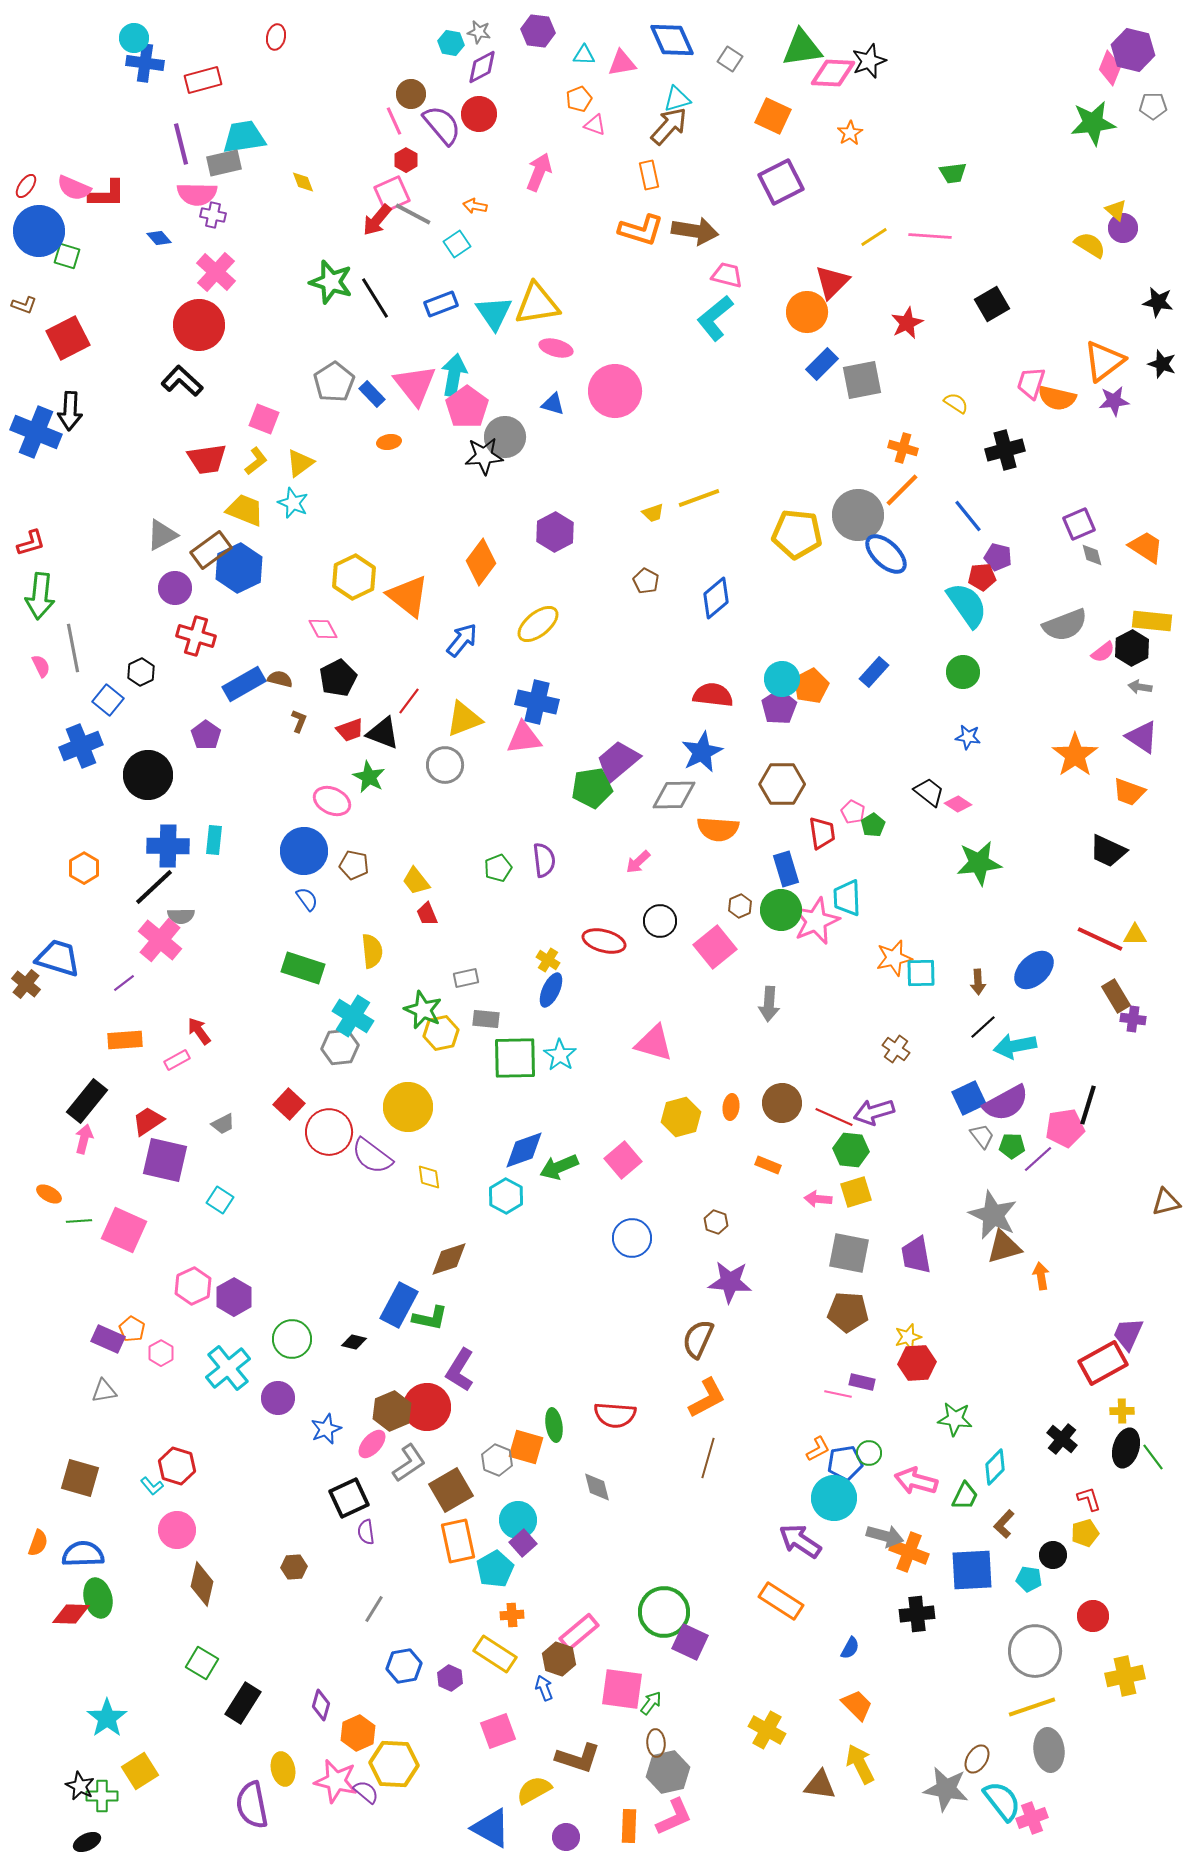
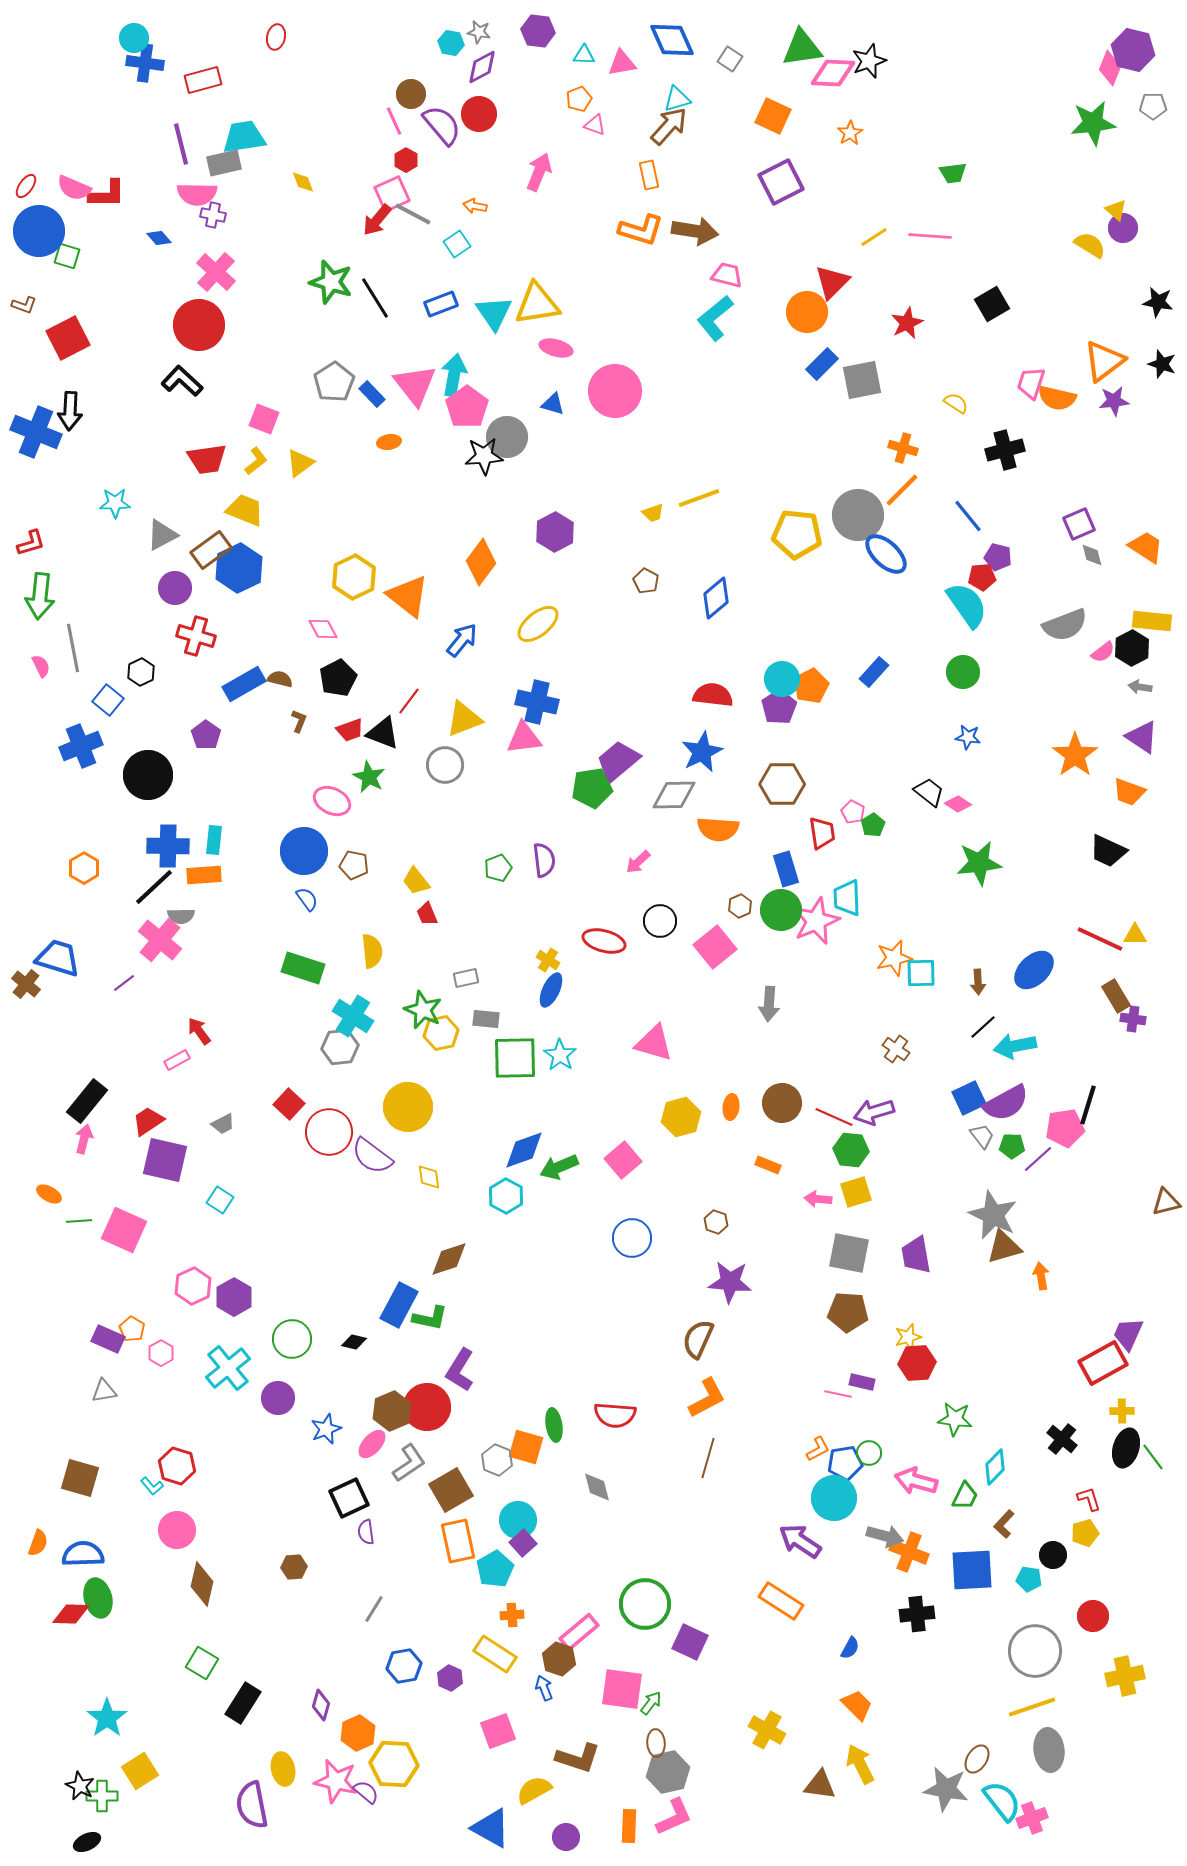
gray circle at (505, 437): moved 2 px right
cyan star at (293, 503): moved 178 px left; rotated 24 degrees counterclockwise
orange rectangle at (125, 1040): moved 79 px right, 165 px up
green circle at (664, 1612): moved 19 px left, 8 px up
